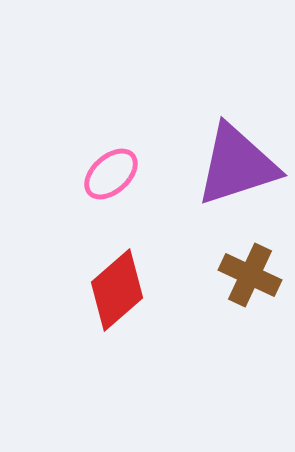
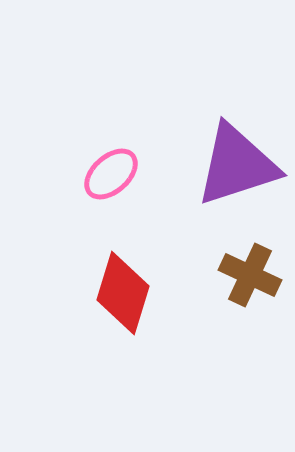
red diamond: moved 6 px right, 3 px down; rotated 32 degrees counterclockwise
